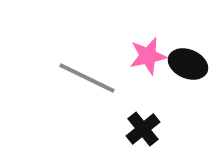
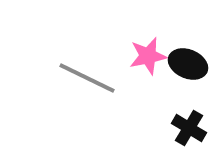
black cross: moved 46 px right, 1 px up; rotated 20 degrees counterclockwise
